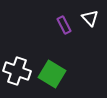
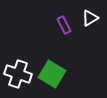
white triangle: rotated 42 degrees clockwise
white cross: moved 1 px right, 3 px down
